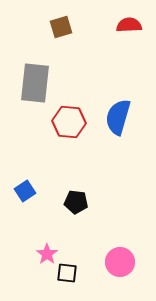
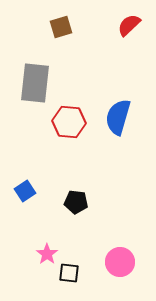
red semicircle: rotated 40 degrees counterclockwise
black square: moved 2 px right
